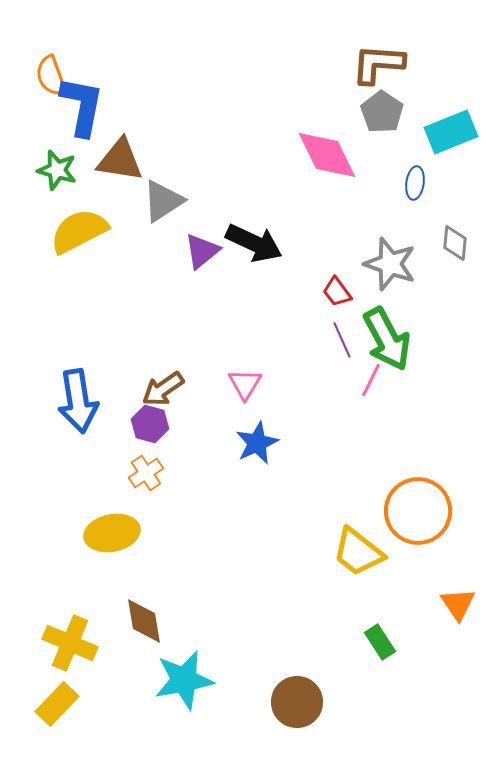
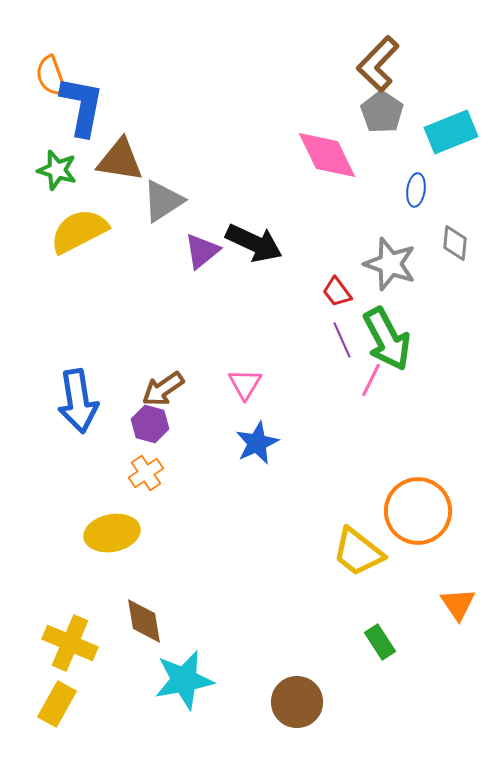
brown L-shape: rotated 50 degrees counterclockwise
blue ellipse: moved 1 px right, 7 px down
yellow rectangle: rotated 15 degrees counterclockwise
